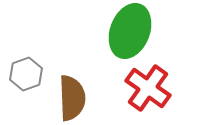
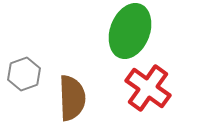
gray hexagon: moved 2 px left
